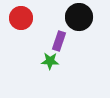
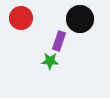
black circle: moved 1 px right, 2 px down
